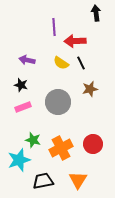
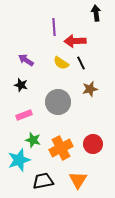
purple arrow: moved 1 px left; rotated 21 degrees clockwise
pink rectangle: moved 1 px right, 8 px down
